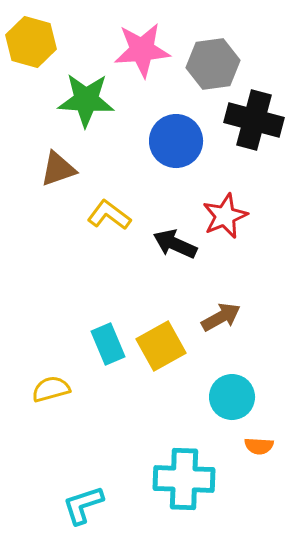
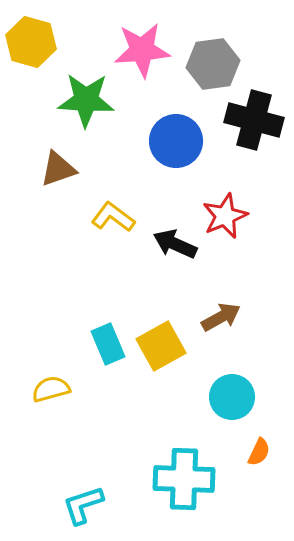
yellow L-shape: moved 4 px right, 2 px down
orange semicircle: moved 6 px down; rotated 68 degrees counterclockwise
